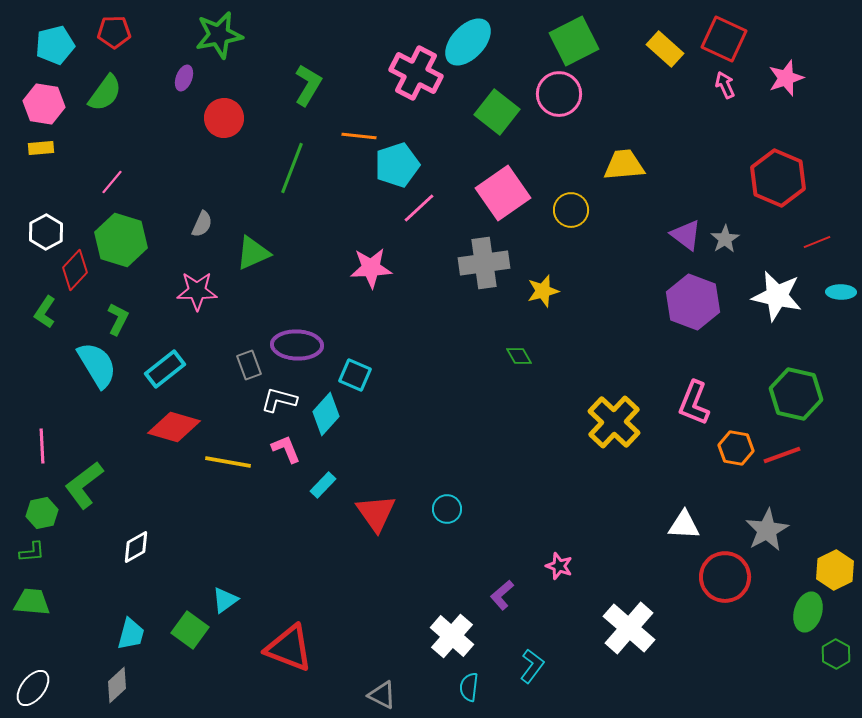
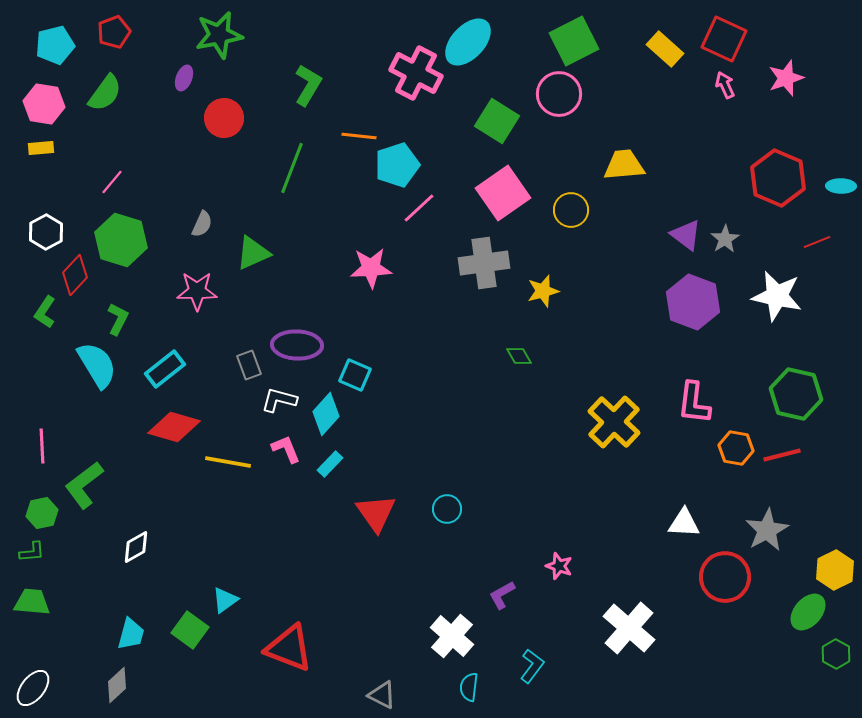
red pentagon at (114, 32): rotated 20 degrees counterclockwise
green square at (497, 112): moved 9 px down; rotated 6 degrees counterclockwise
red diamond at (75, 270): moved 5 px down
cyan ellipse at (841, 292): moved 106 px up
pink L-shape at (694, 403): rotated 15 degrees counterclockwise
red line at (782, 455): rotated 6 degrees clockwise
cyan rectangle at (323, 485): moved 7 px right, 21 px up
white triangle at (684, 525): moved 2 px up
purple L-shape at (502, 595): rotated 12 degrees clockwise
green ellipse at (808, 612): rotated 24 degrees clockwise
